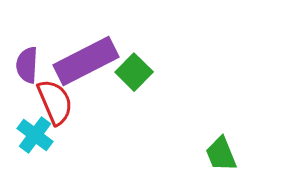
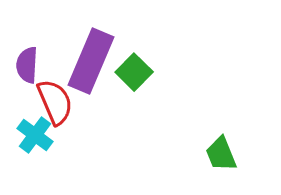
purple rectangle: moved 5 px right; rotated 40 degrees counterclockwise
